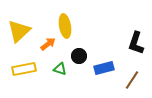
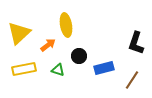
yellow ellipse: moved 1 px right, 1 px up
yellow triangle: moved 2 px down
orange arrow: moved 1 px down
green triangle: moved 2 px left, 1 px down
